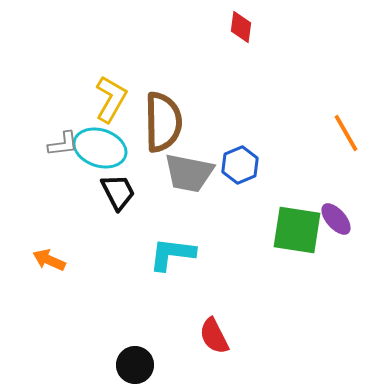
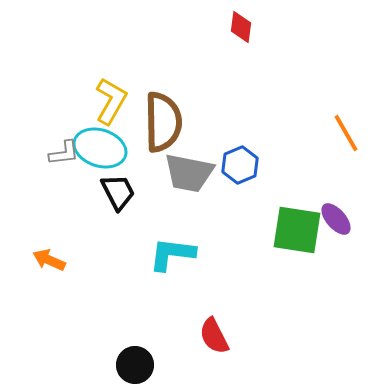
yellow L-shape: moved 2 px down
gray L-shape: moved 1 px right, 9 px down
